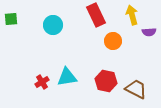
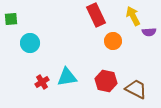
yellow arrow: moved 1 px right, 1 px down; rotated 12 degrees counterclockwise
cyan circle: moved 23 px left, 18 px down
